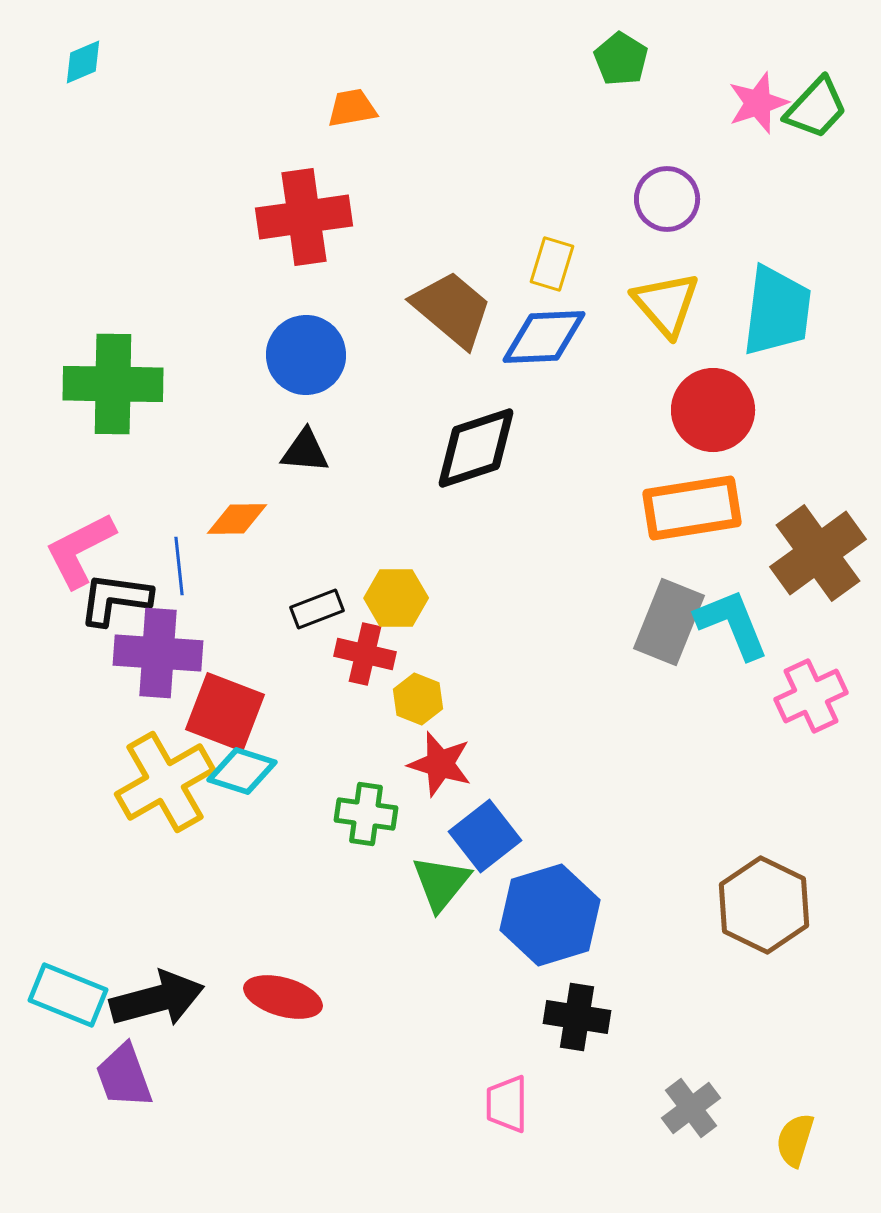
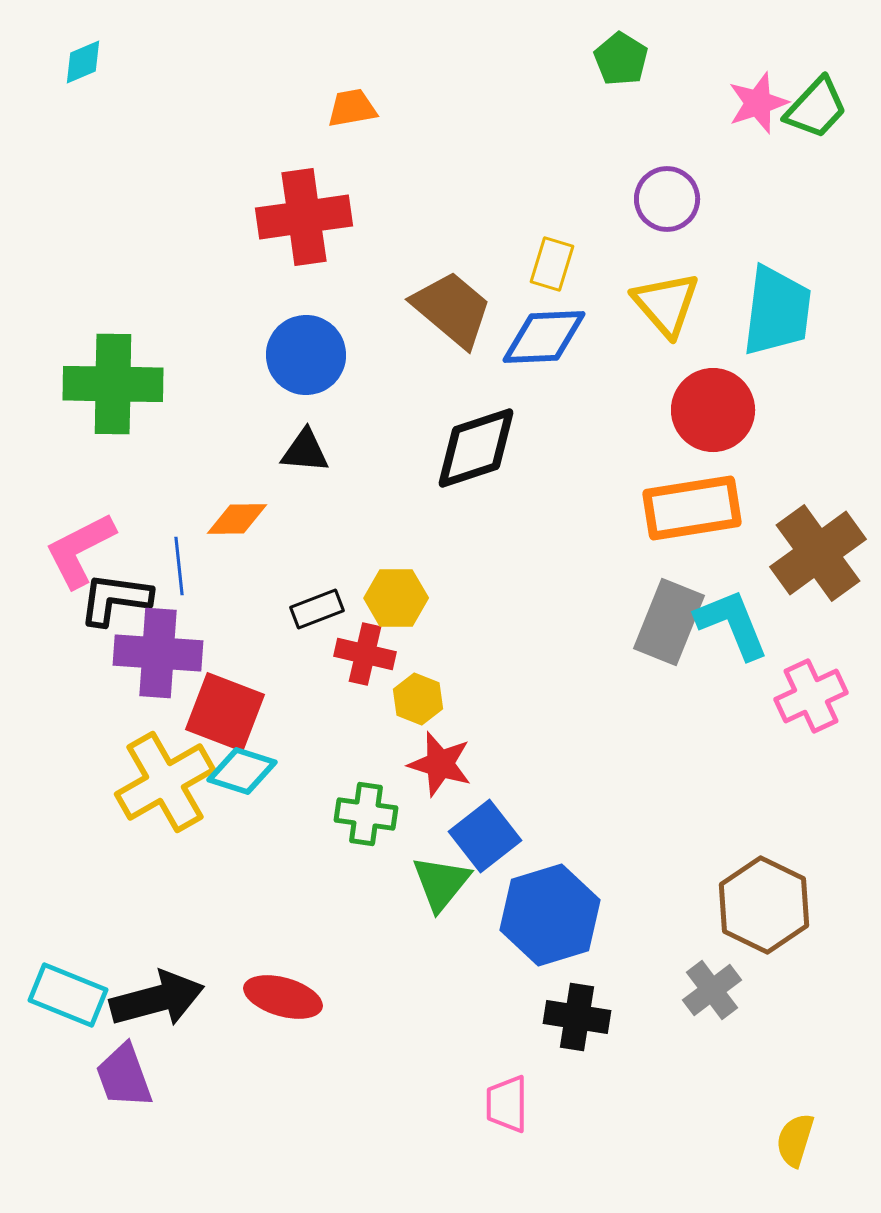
gray cross at (691, 1108): moved 21 px right, 118 px up
